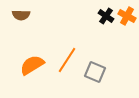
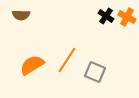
orange cross: moved 1 px down
